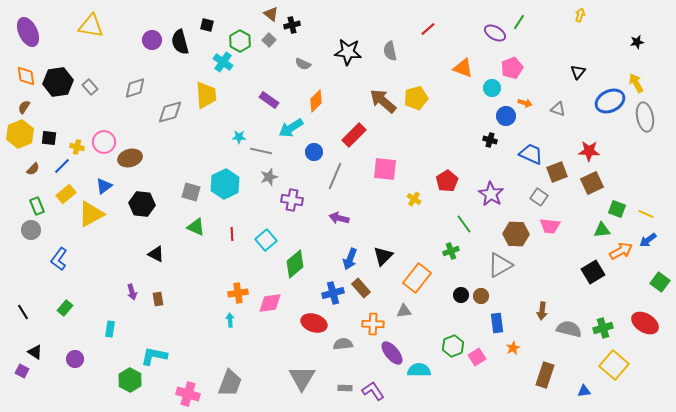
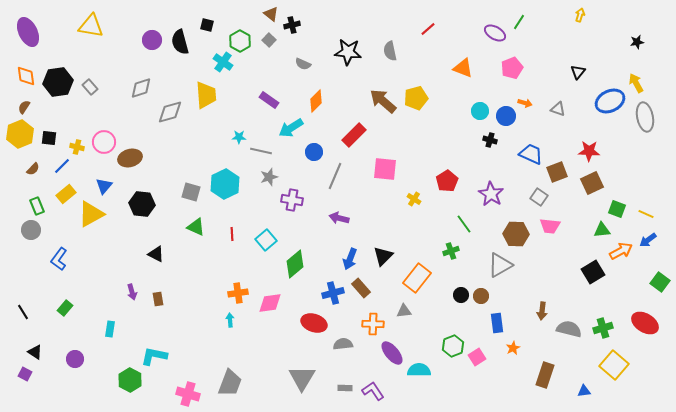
gray diamond at (135, 88): moved 6 px right
cyan circle at (492, 88): moved 12 px left, 23 px down
blue triangle at (104, 186): rotated 12 degrees counterclockwise
purple square at (22, 371): moved 3 px right, 3 px down
